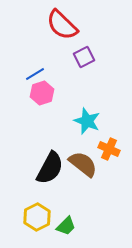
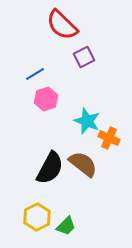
pink hexagon: moved 4 px right, 6 px down
orange cross: moved 11 px up
